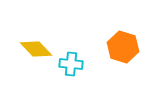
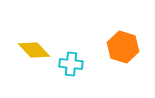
yellow diamond: moved 2 px left, 1 px down
